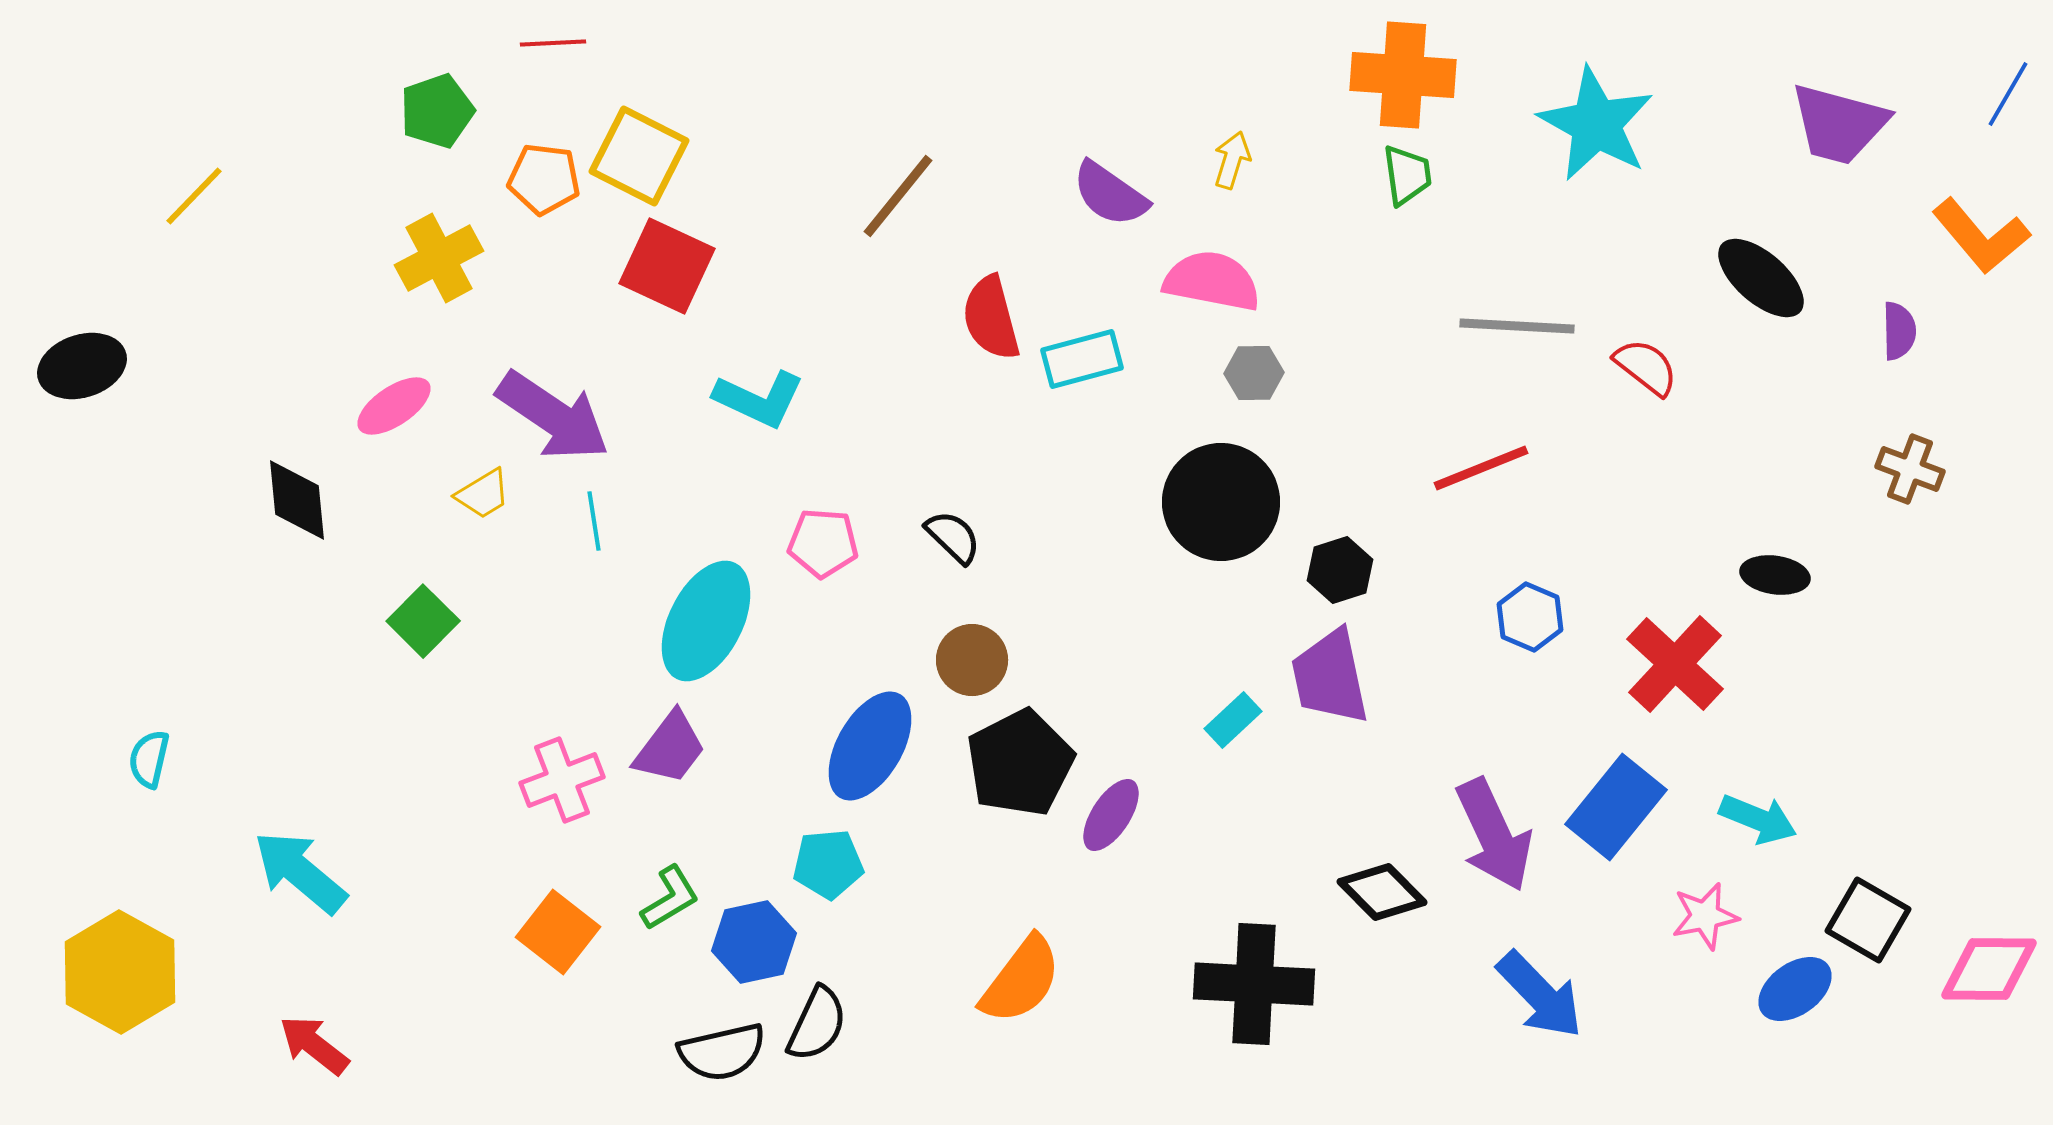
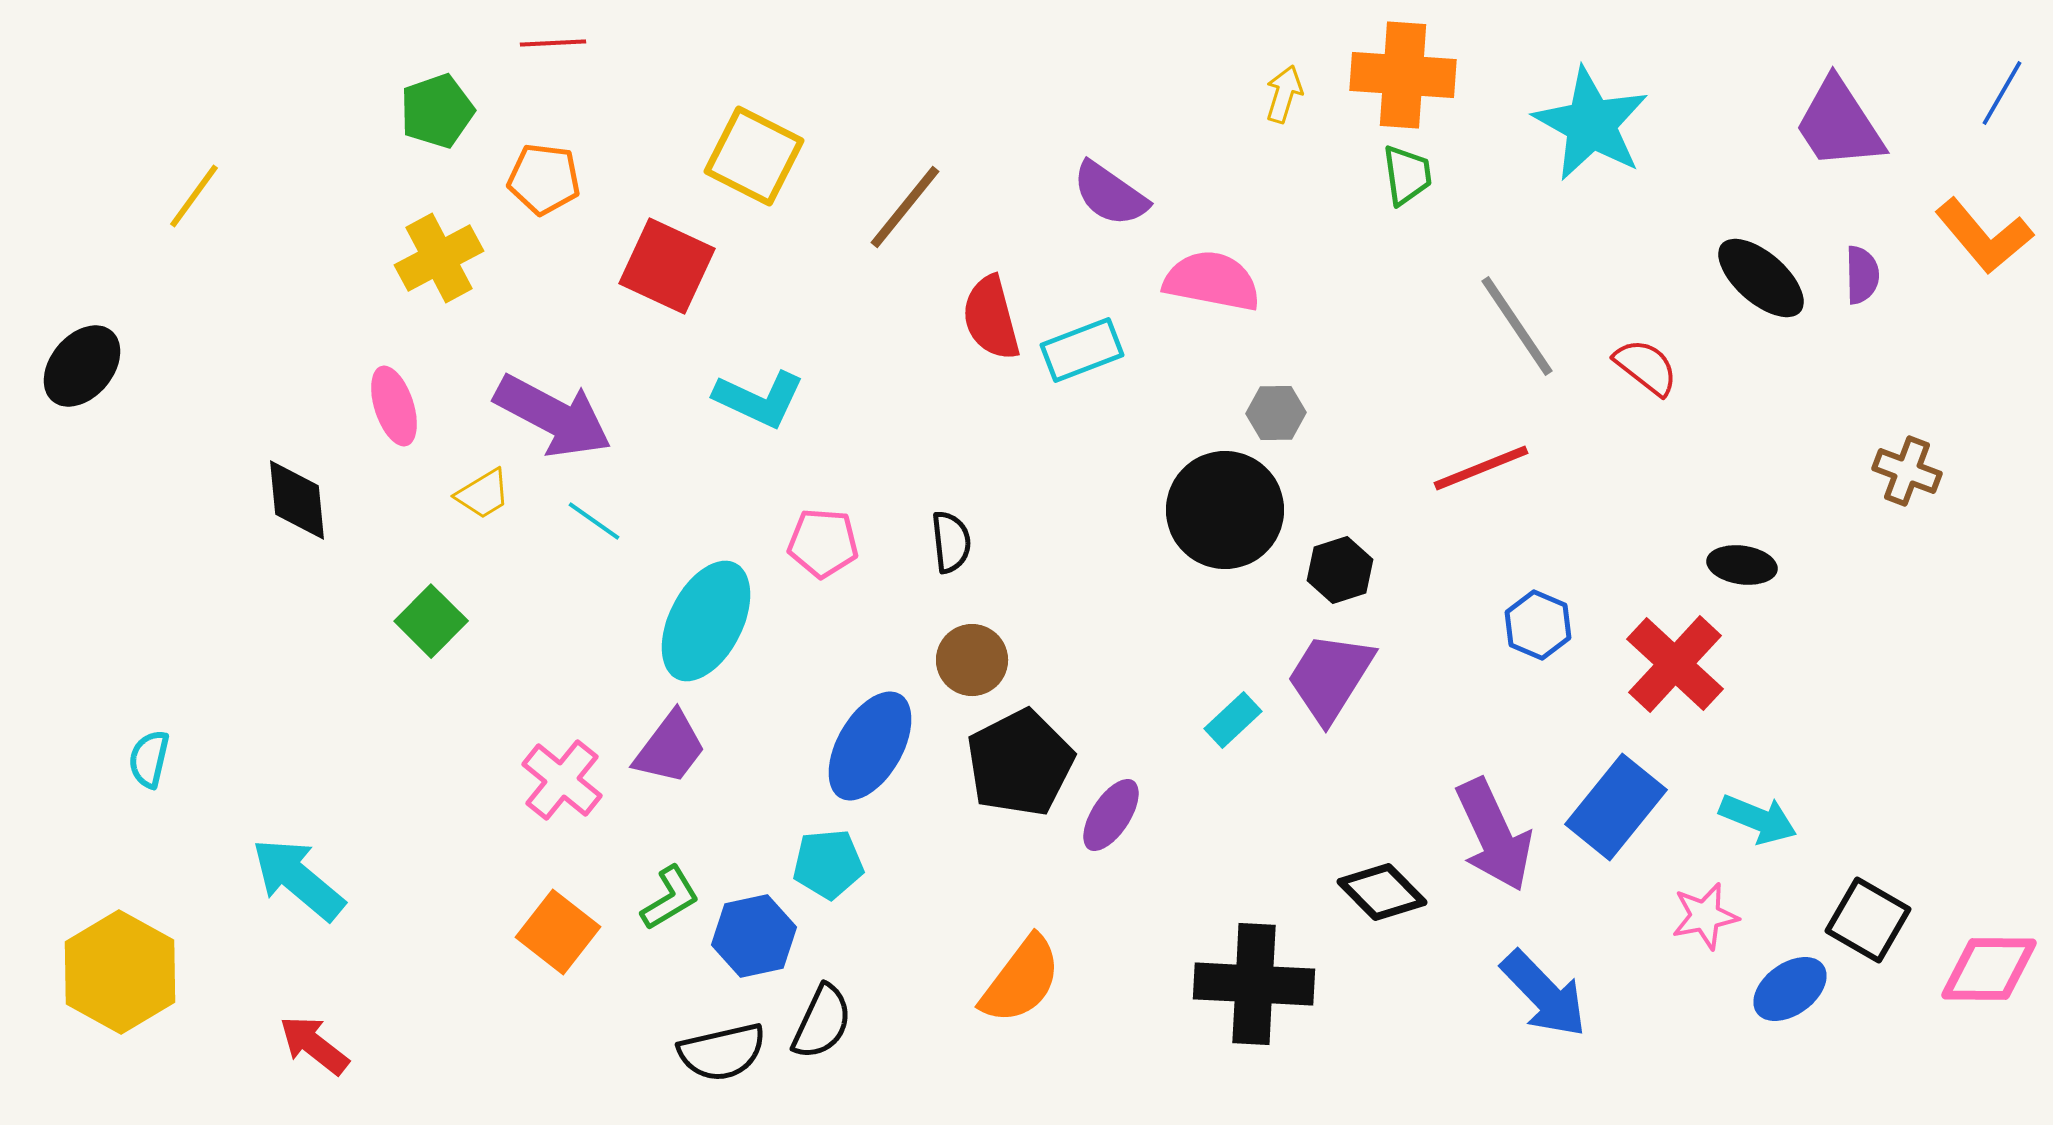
blue line at (2008, 94): moved 6 px left, 1 px up
cyan star at (1596, 124): moved 5 px left
purple trapezoid at (1839, 124): rotated 42 degrees clockwise
yellow square at (639, 156): moved 115 px right
yellow arrow at (1232, 160): moved 52 px right, 66 px up
yellow line at (194, 196): rotated 8 degrees counterclockwise
brown line at (898, 196): moved 7 px right, 11 px down
orange L-shape at (1981, 236): moved 3 px right
gray line at (1517, 326): rotated 53 degrees clockwise
purple semicircle at (1899, 331): moved 37 px left, 56 px up
cyan rectangle at (1082, 359): moved 9 px up; rotated 6 degrees counterclockwise
black ellipse at (82, 366): rotated 32 degrees counterclockwise
gray hexagon at (1254, 373): moved 22 px right, 40 px down
pink ellipse at (394, 406): rotated 74 degrees counterclockwise
purple arrow at (553, 416): rotated 6 degrees counterclockwise
brown cross at (1910, 469): moved 3 px left, 2 px down
black circle at (1221, 502): moved 4 px right, 8 px down
cyan line at (594, 521): rotated 46 degrees counterclockwise
black semicircle at (953, 537): moved 2 px left, 5 px down; rotated 40 degrees clockwise
black ellipse at (1775, 575): moved 33 px left, 10 px up
blue hexagon at (1530, 617): moved 8 px right, 8 px down
green square at (423, 621): moved 8 px right
purple trapezoid at (1330, 677): rotated 44 degrees clockwise
pink cross at (562, 780): rotated 30 degrees counterclockwise
cyan arrow at (300, 872): moved 2 px left, 7 px down
blue hexagon at (754, 942): moved 6 px up
blue ellipse at (1795, 989): moved 5 px left
blue arrow at (1540, 995): moved 4 px right, 1 px up
black semicircle at (817, 1024): moved 5 px right, 2 px up
